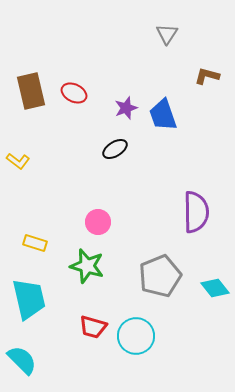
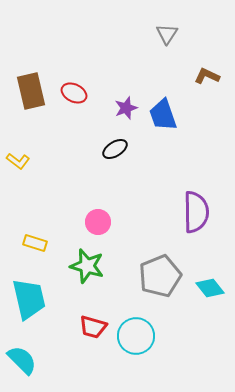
brown L-shape: rotated 10 degrees clockwise
cyan diamond: moved 5 px left
